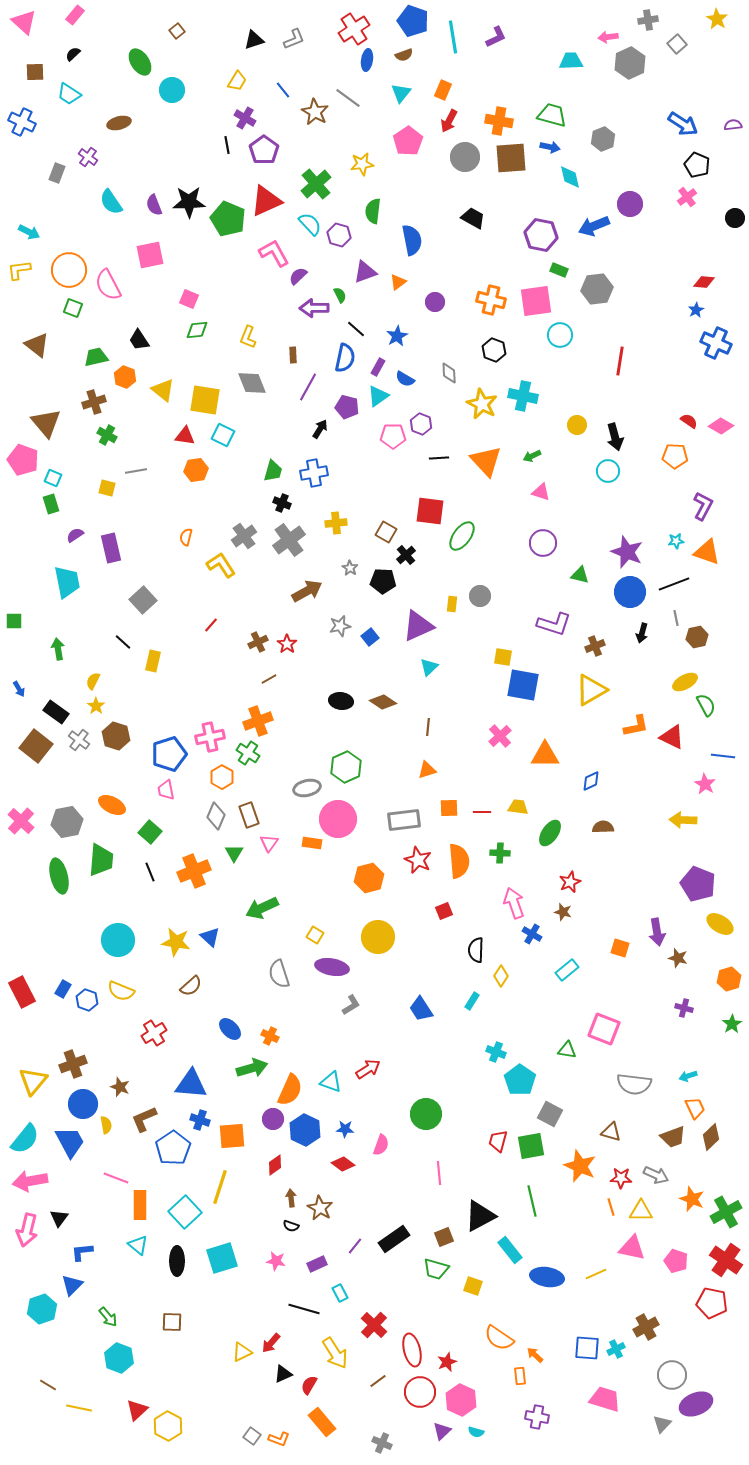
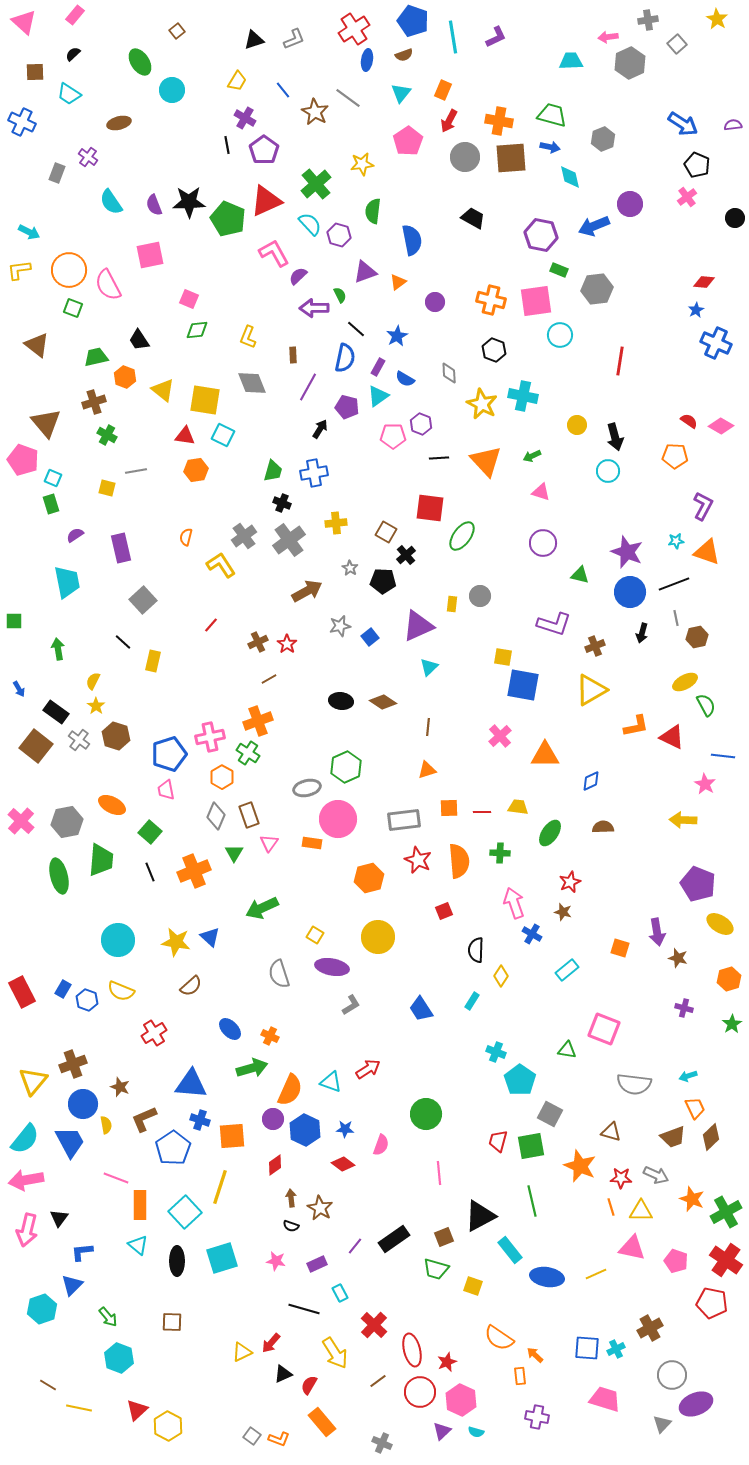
red square at (430, 511): moved 3 px up
purple rectangle at (111, 548): moved 10 px right
pink arrow at (30, 1181): moved 4 px left, 1 px up
brown cross at (646, 1327): moved 4 px right, 1 px down
